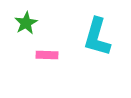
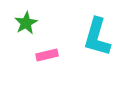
pink rectangle: rotated 15 degrees counterclockwise
